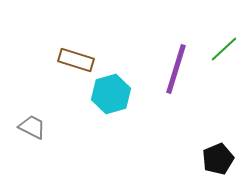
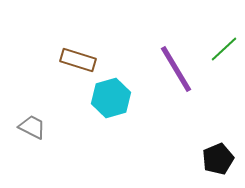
brown rectangle: moved 2 px right
purple line: rotated 48 degrees counterclockwise
cyan hexagon: moved 4 px down
